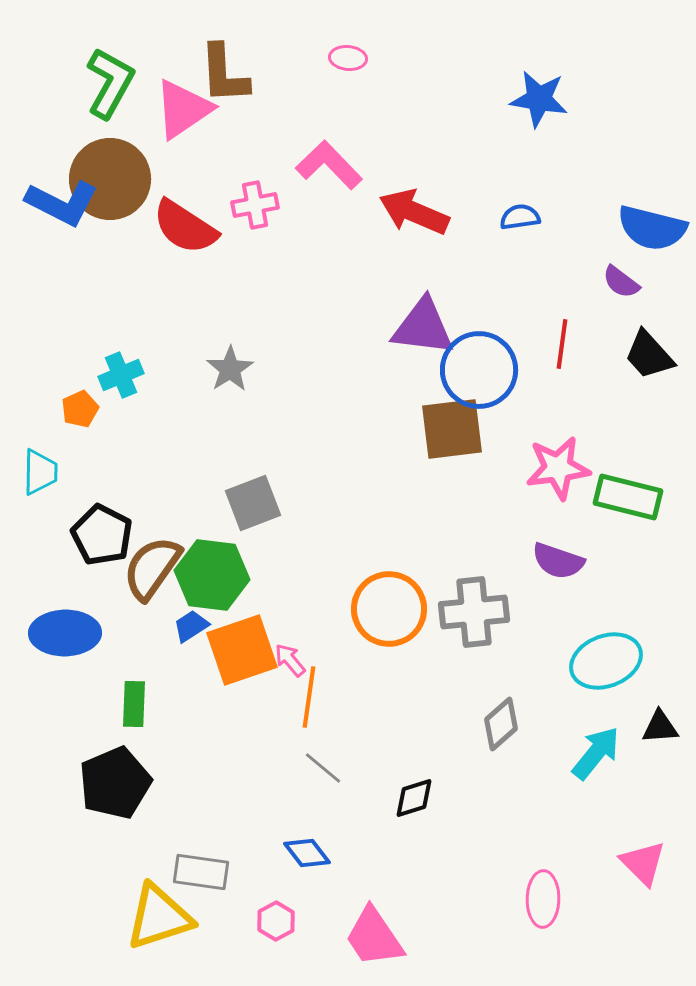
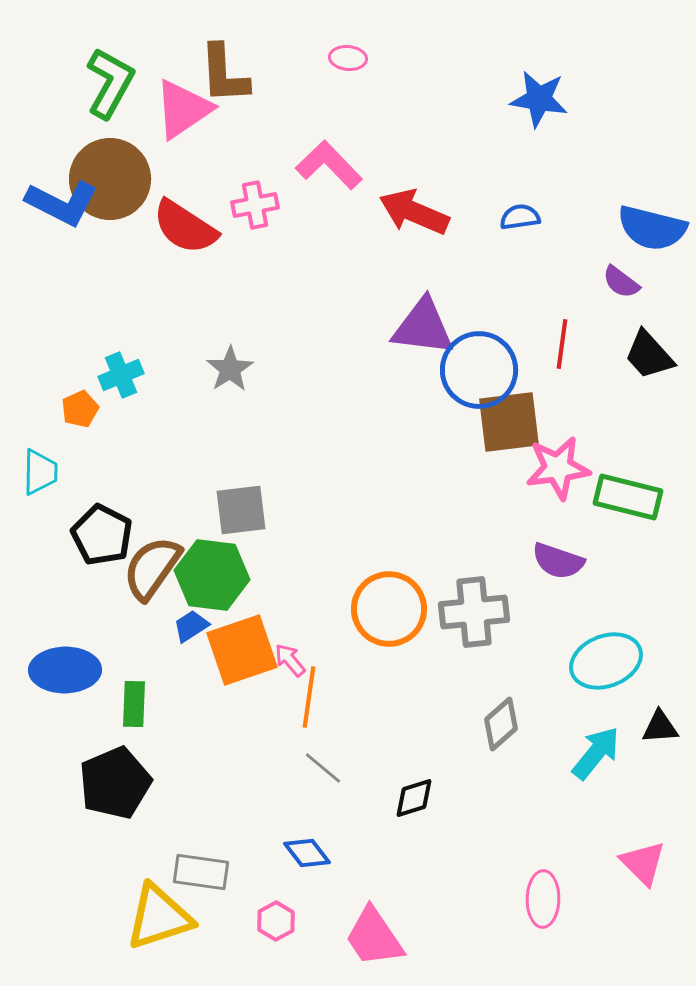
brown square at (452, 429): moved 57 px right, 7 px up
gray square at (253, 503): moved 12 px left, 7 px down; rotated 14 degrees clockwise
blue ellipse at (65, 633): moved 37 px down
